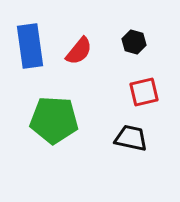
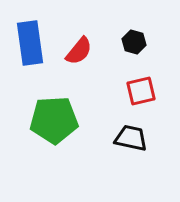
blue rectangle: moved 3 px up
red square: moved 3 px left, 1 px up
green pentagon: rotated 6 degrees counterclockwise
